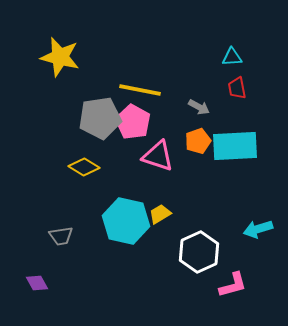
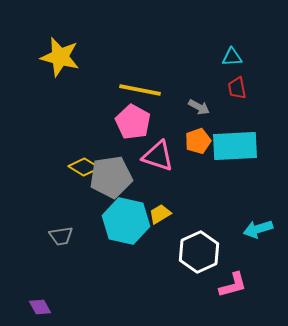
gray pentagon: moved 11 px right, 59 px down
purple diamond: moved 3 px right, 24 px down
